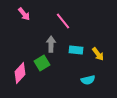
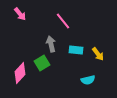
pink arrow: moved 4 px left
gray arrow: rotated 14 degrees counterclockwise
